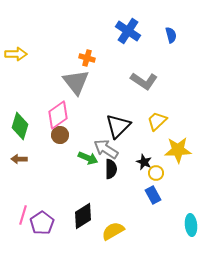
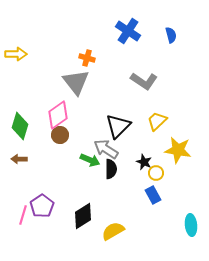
yellow star: rotated 12 degrees clockwise
green arrow: moved 2 px right, 2 px down
purple pentagon: moved 17 px up
